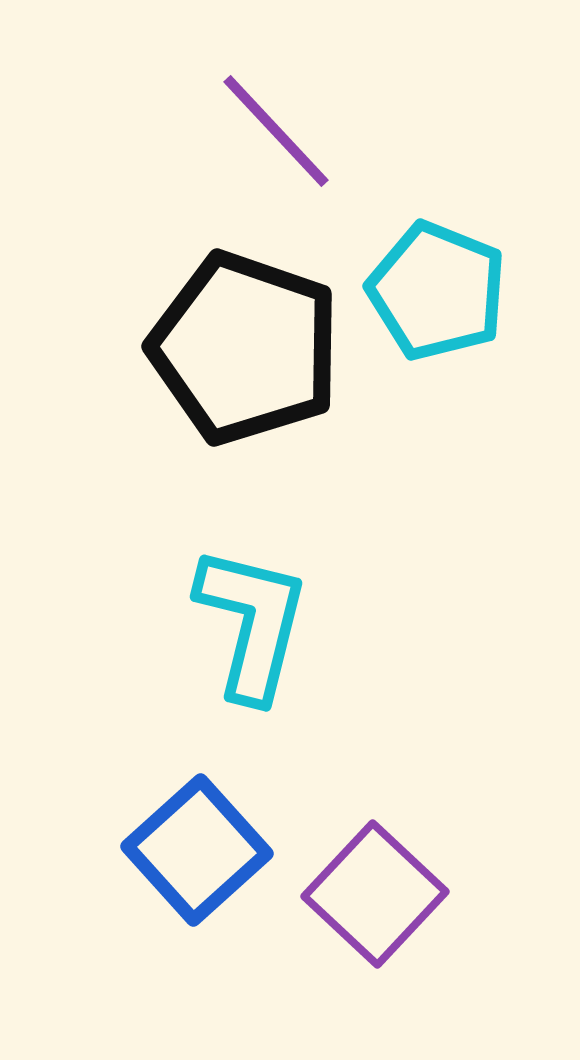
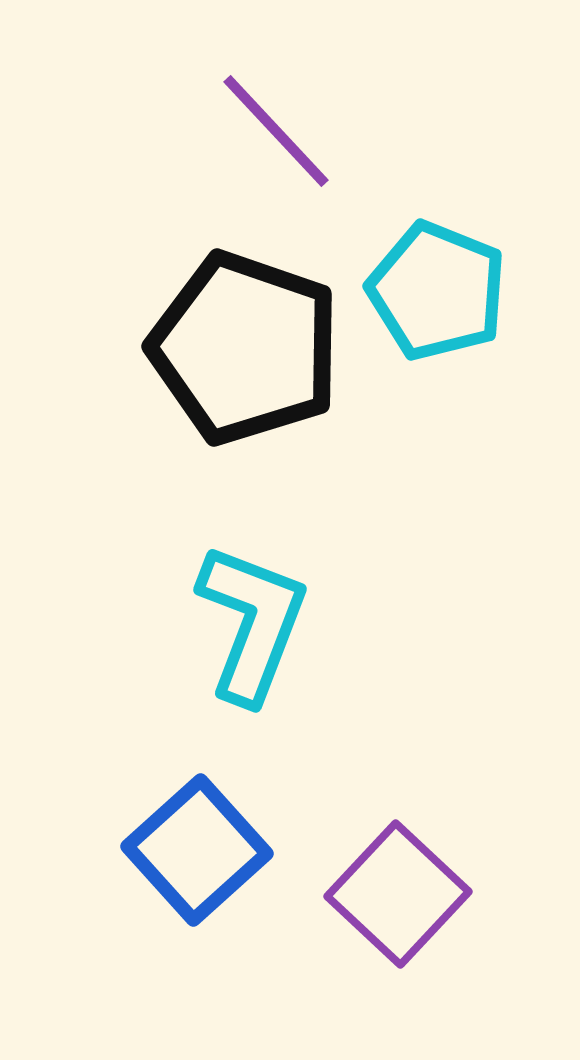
cyan L-shape: rotated 7 degrees clockwise
purple square: moved 23 px right
